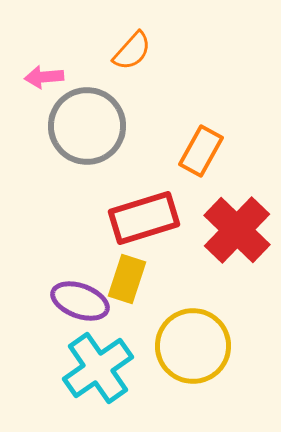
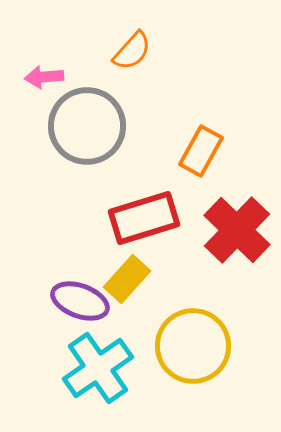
yellow rectangle: rotated 24 degrees clockwise
